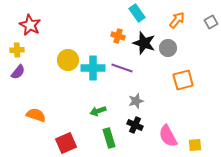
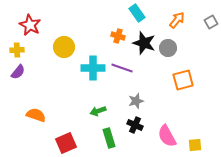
yellow circle: moved 4 px left, 13 px up
pink semicircle: moved 1 px left
